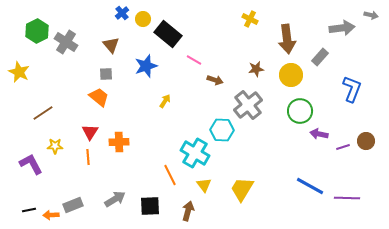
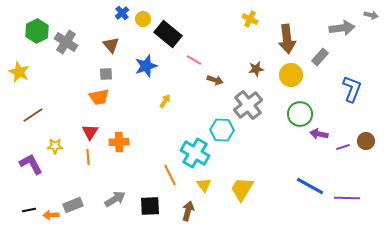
orange trapezoid at (99, 97): rotated 130 degrees clockwise
green circle at (300, 111): moved 3 px down
brown line at (43, 113): moved 10 px left, 2 px down
